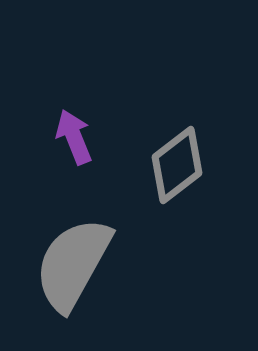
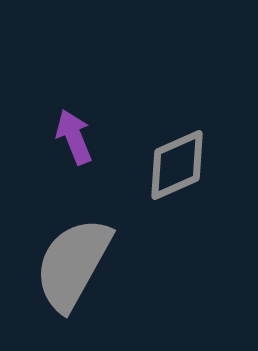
gray diamond: rotated 14 degrees clockwise
